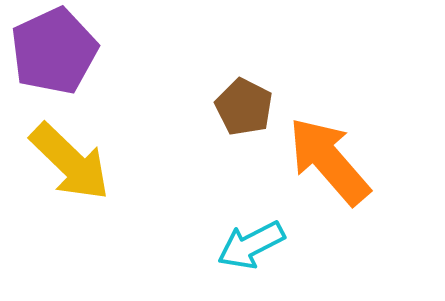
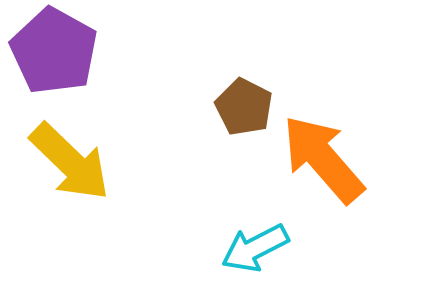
purple pentagon: rotated 18 degrees counterclockwise
orange arrow: moved 6 px left, 2 px up
cyan arrow: moved 4 px right, 3 px down
